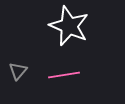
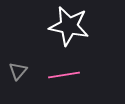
white star: rotated 12 degrees counterclockwise
